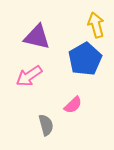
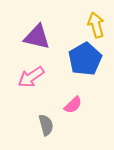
pink arrow: moved 2 px right, 1 px down
